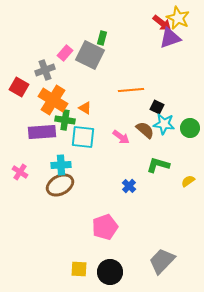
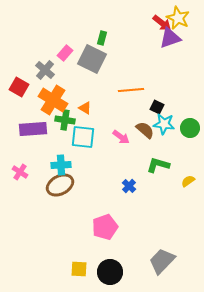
gray square: moved 2 px right, 4 px down
gray cross: rotated 30 degrees counterclockwise
purple rectangle: moved 9 px left, 3 px up
